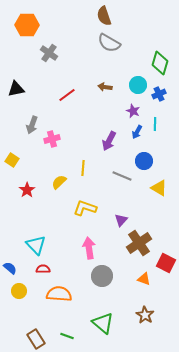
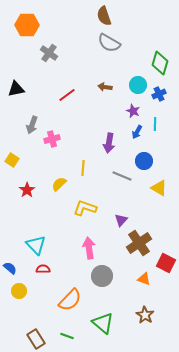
purple arrow: moved 2 px down; rotated 18 degrees counterclockwise
yellow semicircle: moved 2 px down
orange semicircle: moved 11 px right, 6 px down; rotated 130 degrees clockwise
